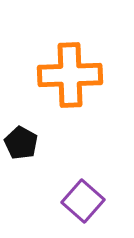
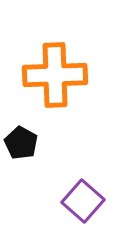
orange cross: moved 15 px left
